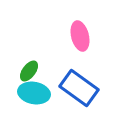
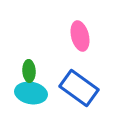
green ellipse: rotated 40 degrees counterclockwise
cyan ellipse: moved 3 px left
